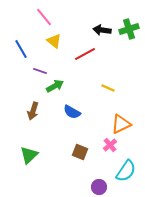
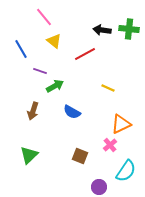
green cross: rotated 24 degrees clockwise
brown square: moved 4 px down
